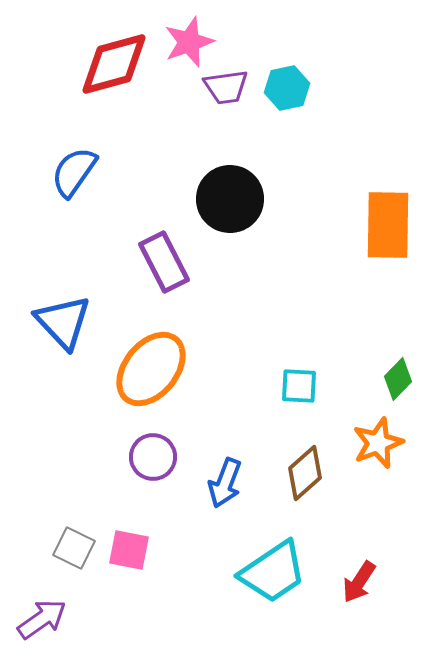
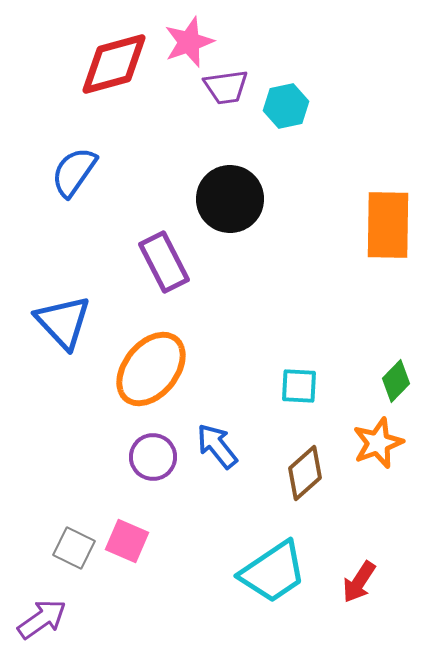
cyan hexagon: moved 1 px left, 18 px down
green diamond: moved 2 px left, 2 px down
blue arrow: moved 8 px left, 37 px up; rotated 120 degrees clockwise
pink square: moved 2 px left, 9 px up; rotated 12 degrees clockwise
